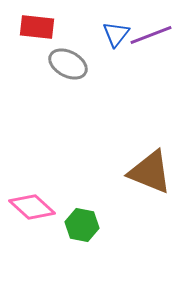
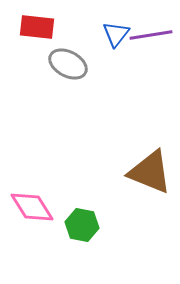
purple line: rotated 12 degrees clockwise
pink diamond: rotated 15 degrees clockwise
